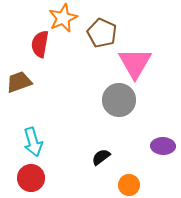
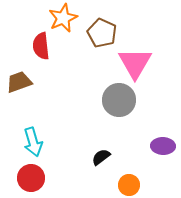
red semicircle: moved 1 px right, 2 px down; rotated 16 degrees counterclockwise
